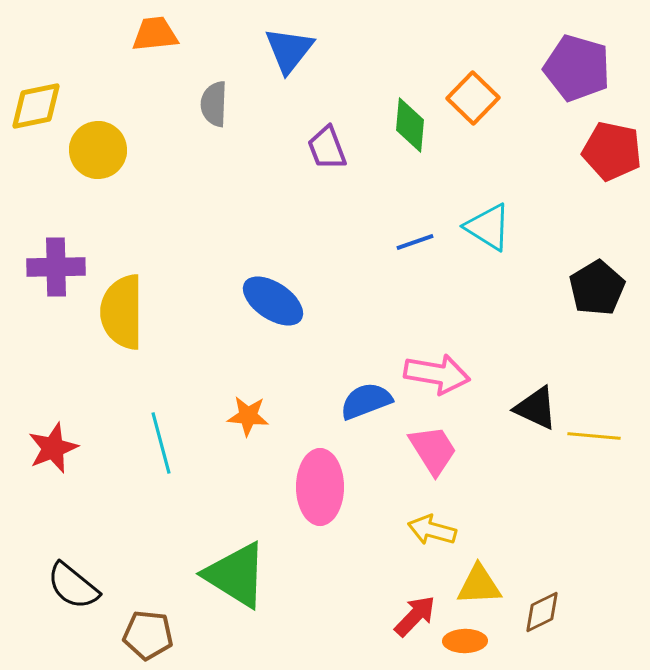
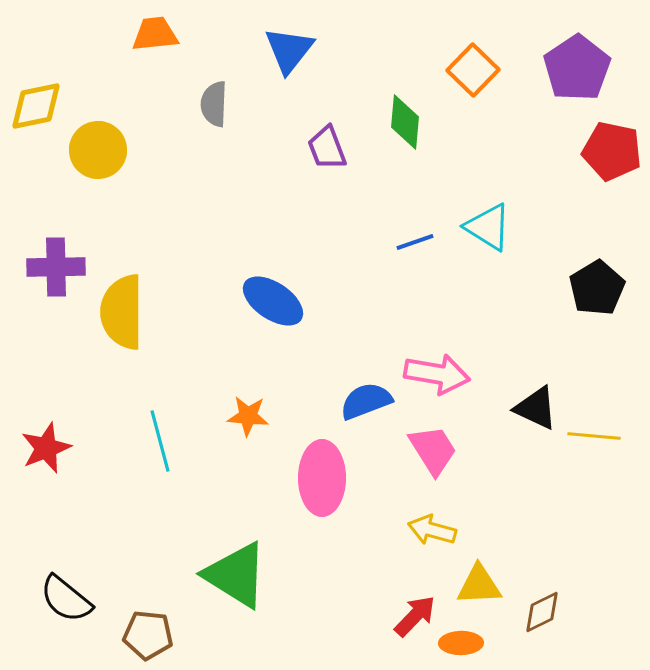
purple pentagon: rotated 22 degrees clockwise
orange square: moved 28 px up
green diamond: moved 5 px left, 3 px up
cyan line: moved 1 px left, 2 px up
red star: moved 7 px left
pink ellipse: moved 2 px right, 9 px up
black semicircle: moved 7 px left, 13 px down
orange ellipse: moved 4 px left, 2 px down
